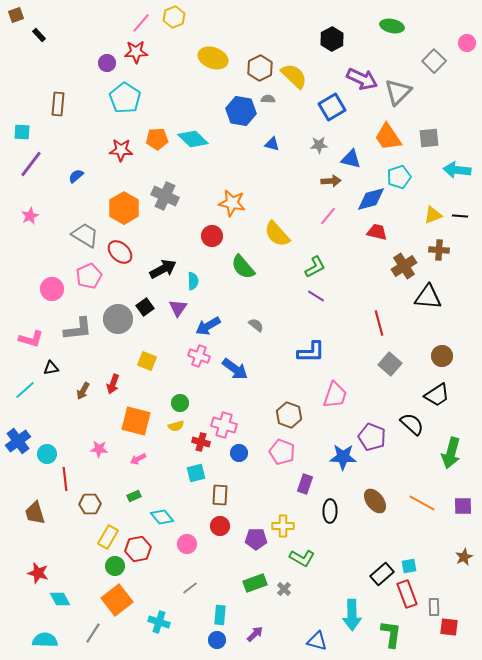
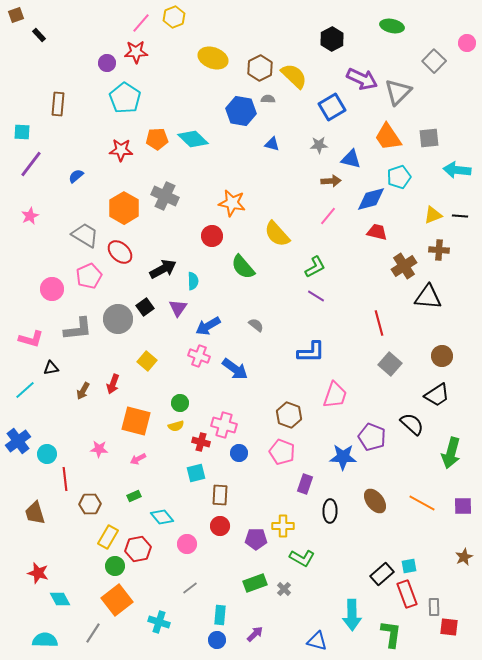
yellow square at (147, 361): rotated 18 degrees clockwise
